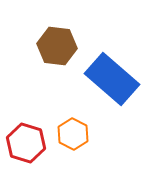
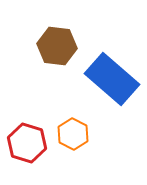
red hexagon: moved 1 px right
